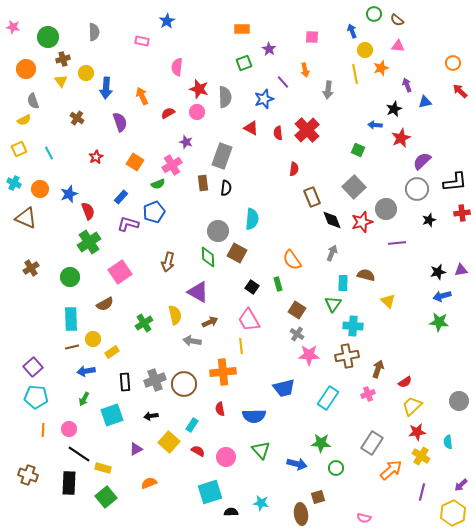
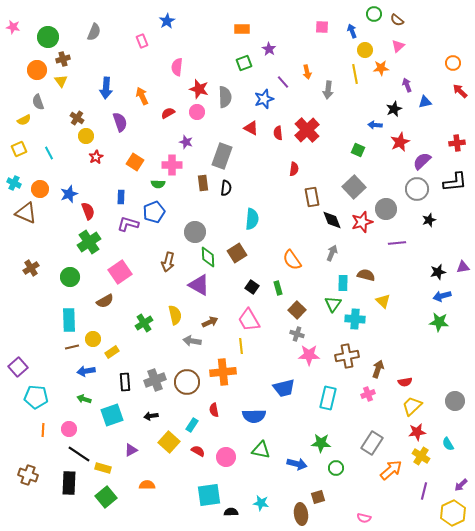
gray semicircle at (94, 32): rotated 24 degrees clockwise
pink square at (312, 37): moved 10 px right, 10 px up
pink rectangle at (142, 41): rotated 56 degrees clockwise
pink triangle at (398, 46): rotated 48 degrees counterclockwise
orange star at (381, 68): rotated 14 degrees clockwise
orange circle at (26, 69): moved 11 px right, 1 px down
orange arrow at (305, 70): moved 2 px right, 2 px down
yellow circle at (86, 73): moved 63 px down
gray semicircle at (33, 101): moved 5 px right, 1 px down
red star at (401, 138): moved 1 px left, 4 px down
pink cross at (172, 165): rotated 30 degrees clockwise
green semicircle at (158, 184): rotated 24 degrees clockwise
blue rectangle at (121, 197): rotated 40 degrees counterclockwise
brown rectangle at (312, 197): rotated 12 degrees clockwise
red cross at (462, 213): moved 5 px left, 70 px up
brown triangle at (26, 218): moved 5 px up
gray circle at (218, 231): moved 23 px left, 1 px down
brown square at (237, 253): rotated 30 degrees clockwise
purple triangle at (461, 270): moved 2 px right, 3 px up
green rectangle at (278, 284): moved 4 px down
purple triangle at (198, 292): moved 1 px right, 7 px up
yellow triangle at (388, 301): moved 5 px left
brown semicircle at (105, 304): moved 3 px up
brown square at (297, 310): rotated 12 degrees clockwise
cyan rectangle at (71, 319): moved 2 px left, 1 px down
cyan cross at (353, 326): moved 2 px right, 7 px up
gray cross at (297, 334): rotated 16 degrees counterclockwise
purple square at (33, 367): moved 15 px left
red semicircle at (405, 382): rotated 24 degrees clockwise
brown circle at (184, 384): moved 3 px right, 2 px up
cyan rectangle at (328, 398): rotated 20 degrees counterclockwise
green arrow at (84, 399): rotated 80 degrees clockwise
gray circle at (459, 401): moved 4 px left
red semicircle at (220, 409): moved 6 px left, 1 px down
cyan semicircle at (448, 442): moved 2 px down; rotated 24 degrees counterclockwise
purple triangle at (136, 449): moved 5 px left, 1 px down
green triangle at (261, 450): rotated 36 degrees counterclockwise
orange semicircle at (149, 483): moved 2 px left, 2 px down; rotated 21 degrees clockwise
cyan square at (210, 492): moved 1 px left, 3 px down; rotated 10 degrees clockwise
purple line at (422, 492): moved 2 px right, 1 px up
